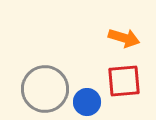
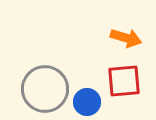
orange arrow: moved 2 px right
